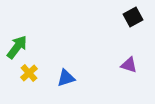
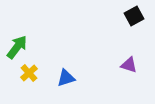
black square: moved 1 px right, 1 px up
